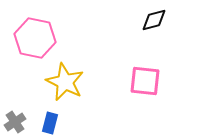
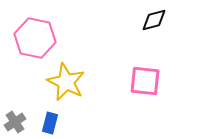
yellow star: moved 1 px right
